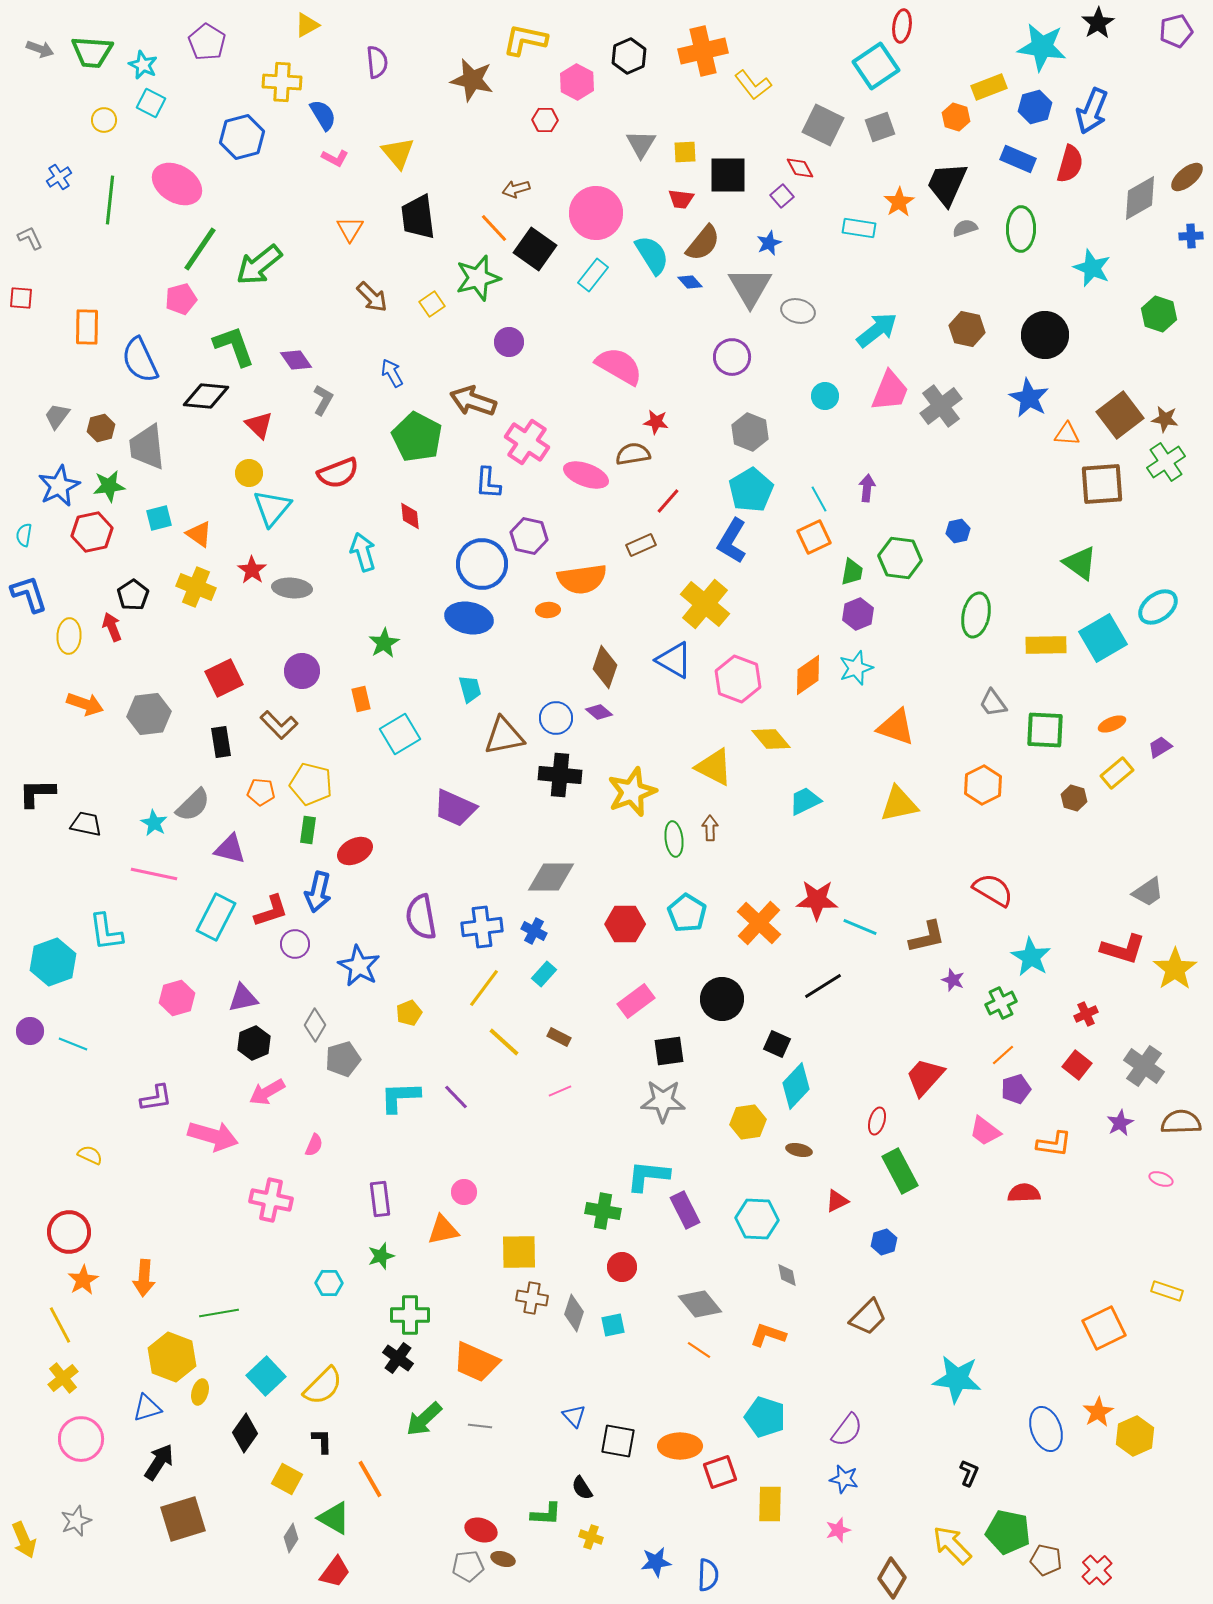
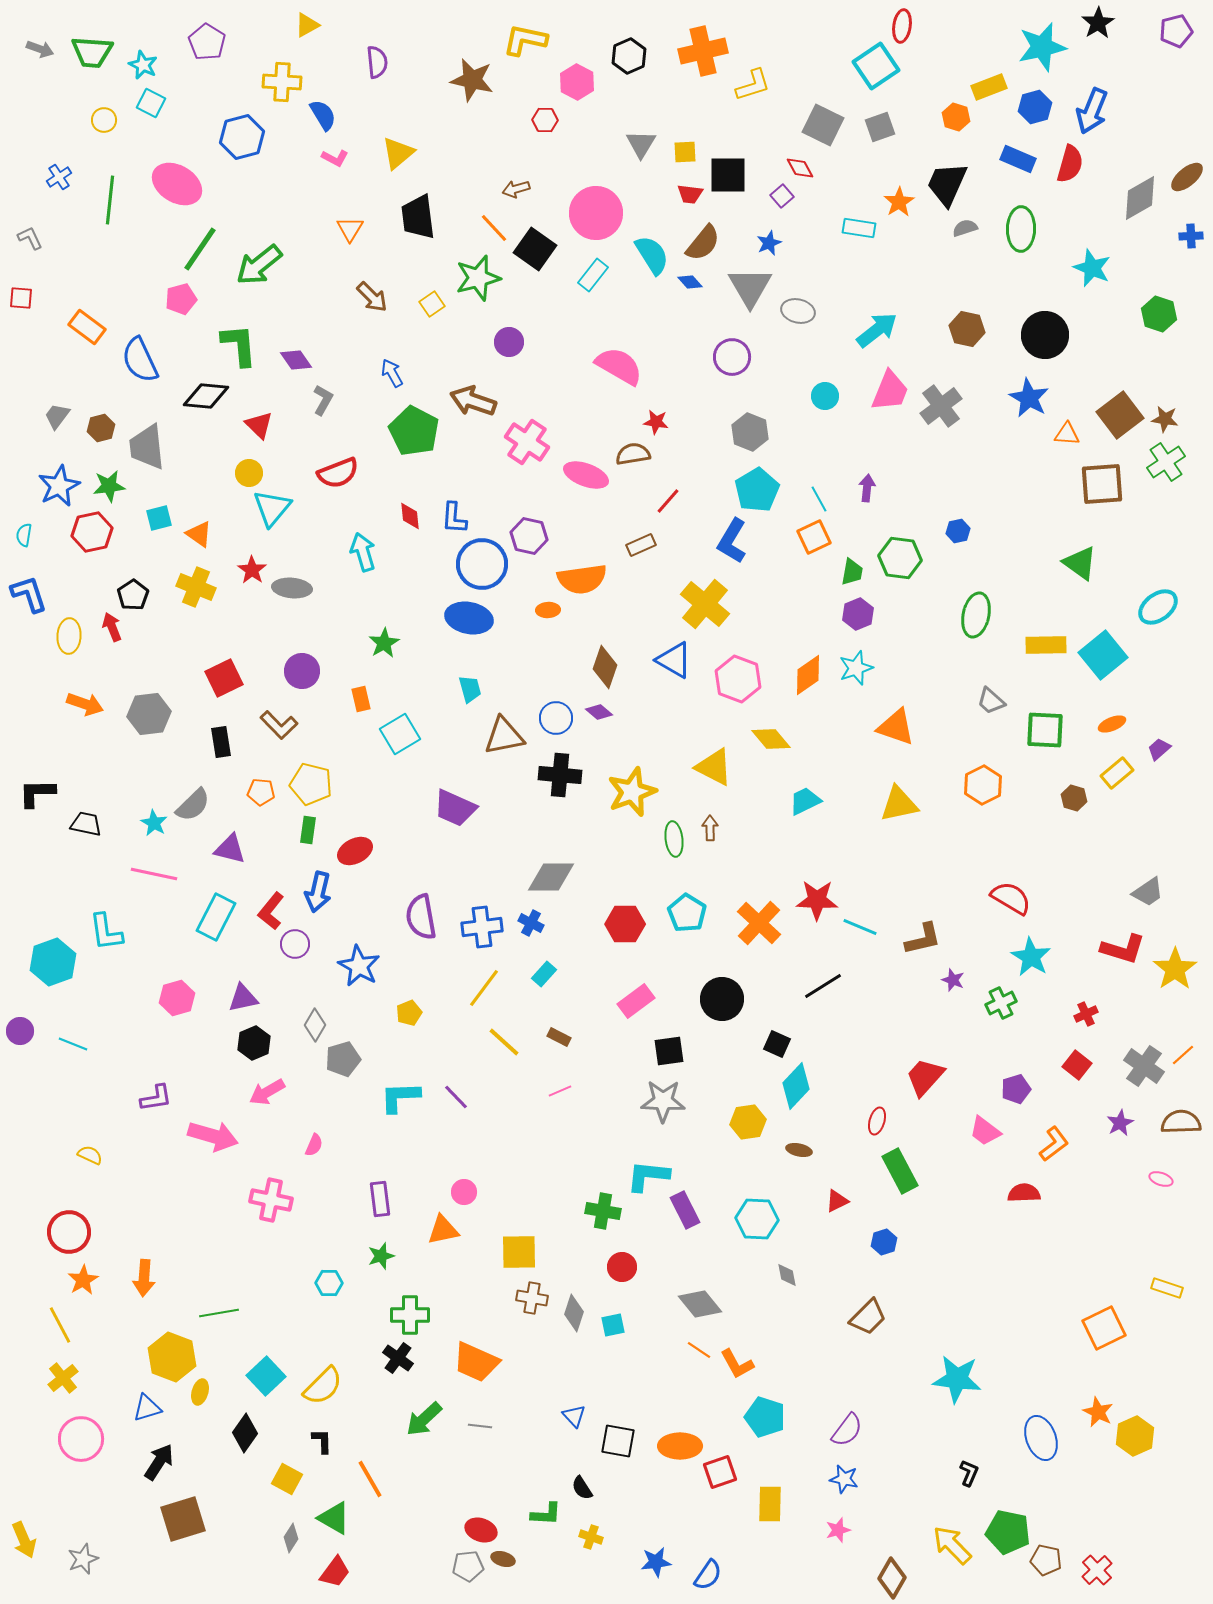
cyan star at (1042, 47): rotated 21 degrees counterclockwise
yellow L-shape at (753, 85): rotated 69 degrees counterclockwise
yellow triangle at (398, 153): rotated 30 degrees clockwise
red trapezoid at (681, 199): moved 9 px right, 5 px up
orange rectangle at (87, 327): rotated 54 degrees counterclockwise
green L-shape at (234, 346): moved 5 px right, 1 px up; rotated 15 degrees clockwise
green pentagon at (417, 437): moved 3 px left, 6 px up
blue L-shape at (488, 483): moved 34 px left, 35 px down
cyan pentagon at (751, 490): moved 6 px right
cyan square at (1103, 638): moved 17 px down; rotated 9 degrees counterclockwise
gray trapezoid at (993, 703): moved 2 px left, 2 px up; rotated 12 degrees counterclockwise
purple trapezoid at (1160, 747): moved 1 px left, 2 px down; rotated 10 degrees counterclockwise
red semicircle at (993, 890): moved 18 px right, 8 px down
red L-shape at (271, 911): rotated 147 degrees clockwise
blue cross at (534, 931): moved 3 px left, 8 px up
brown L-shape at (927, 937): moved 4 px left, 2 px down
purple circle at (30, 1031): moved 10 px left
orange line at (1003, 1055): moved 180 px right
orange L-shape at (1054, 1144): rotated 45 degrees counterclockwise
yellow rectangle at (1167, 1291): moved 3 px up
orange L-shape at (768, 1335): moved 31 px left, 29 px down; rotated 138 degrees counterclockwise
orange star at (1098, 1412): rotated 16 degrees counterclockwise
blue ellipse at (1046, 1429): moved 5 px left, 9 px down
gray star at (76, 1521): moved 7 px right, 38 px down
blue semicircle at (708, 1575): rotated 32 degrees clockwise
